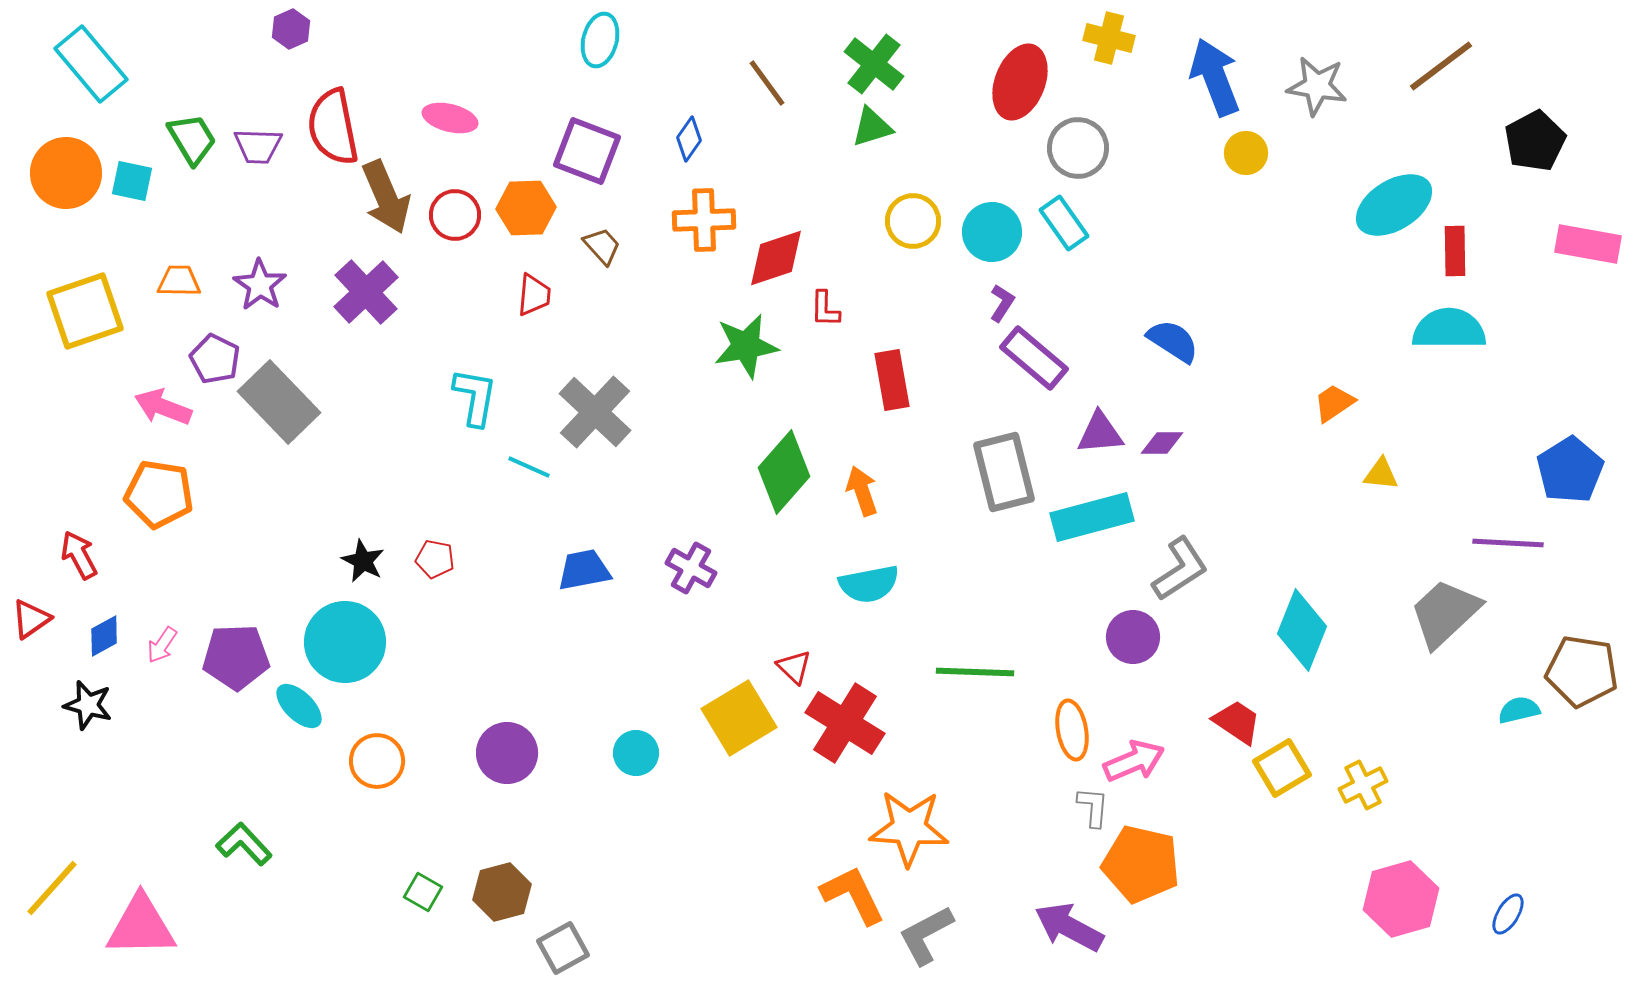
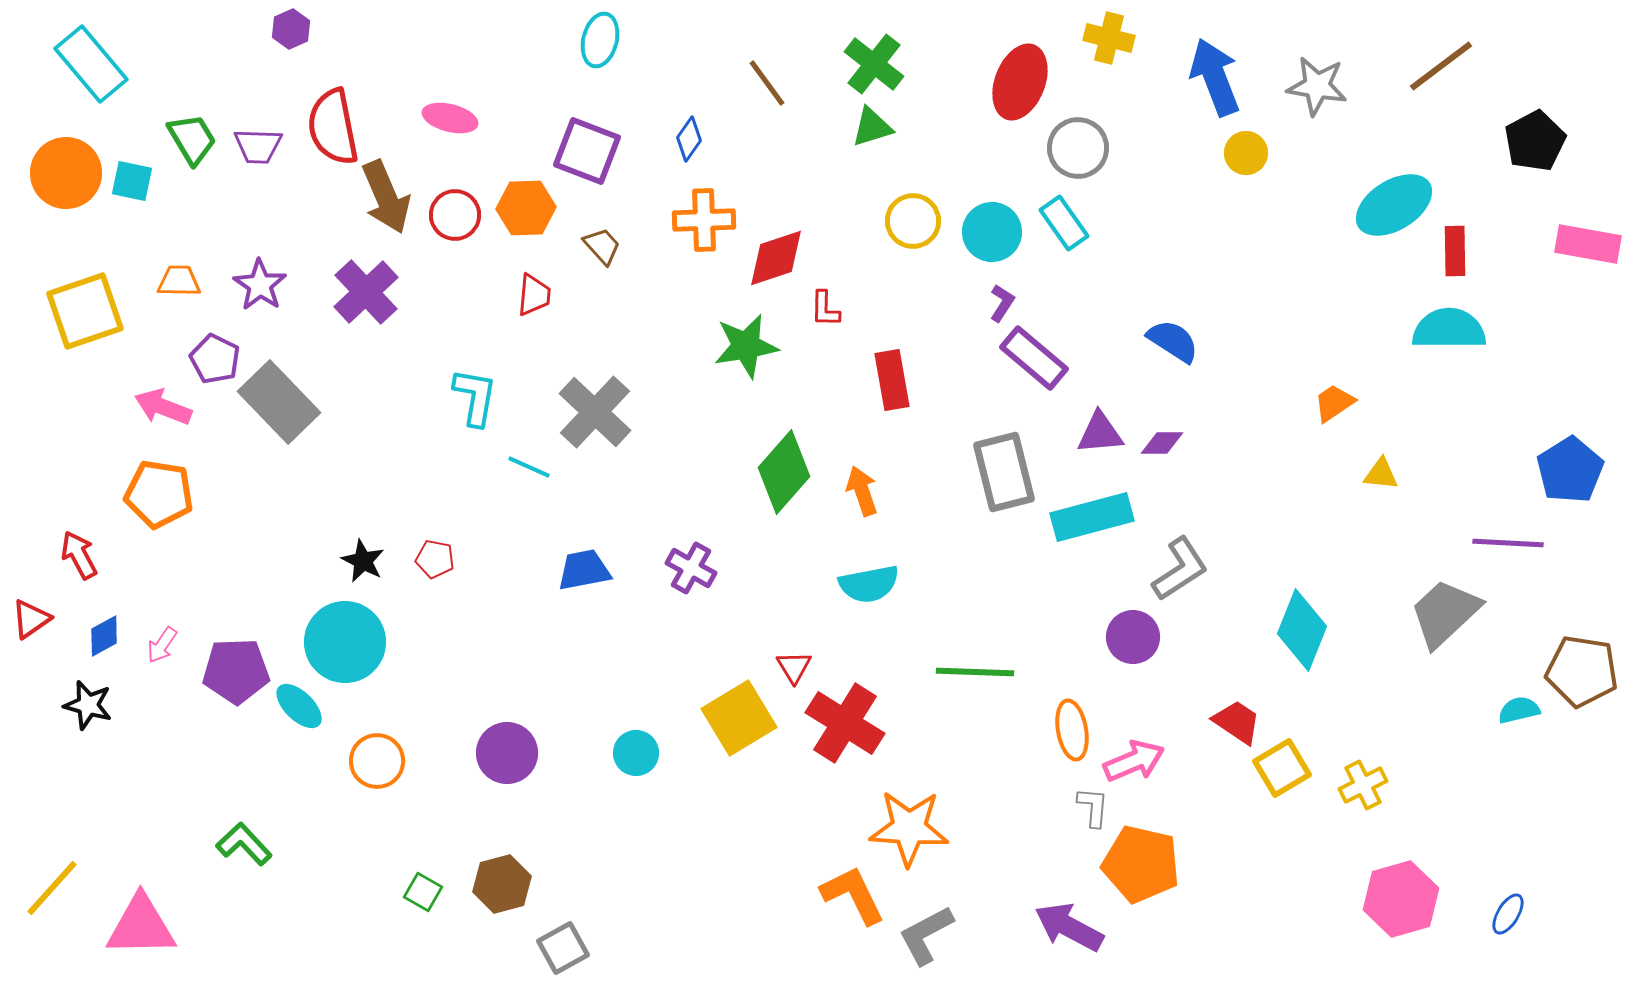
purple pentagon at (236, 657): moved 14 px down
red triangle at (794, 667): rotated 15 degrees clockwise
brown hexagon at (502, 892): moved 8 px up
